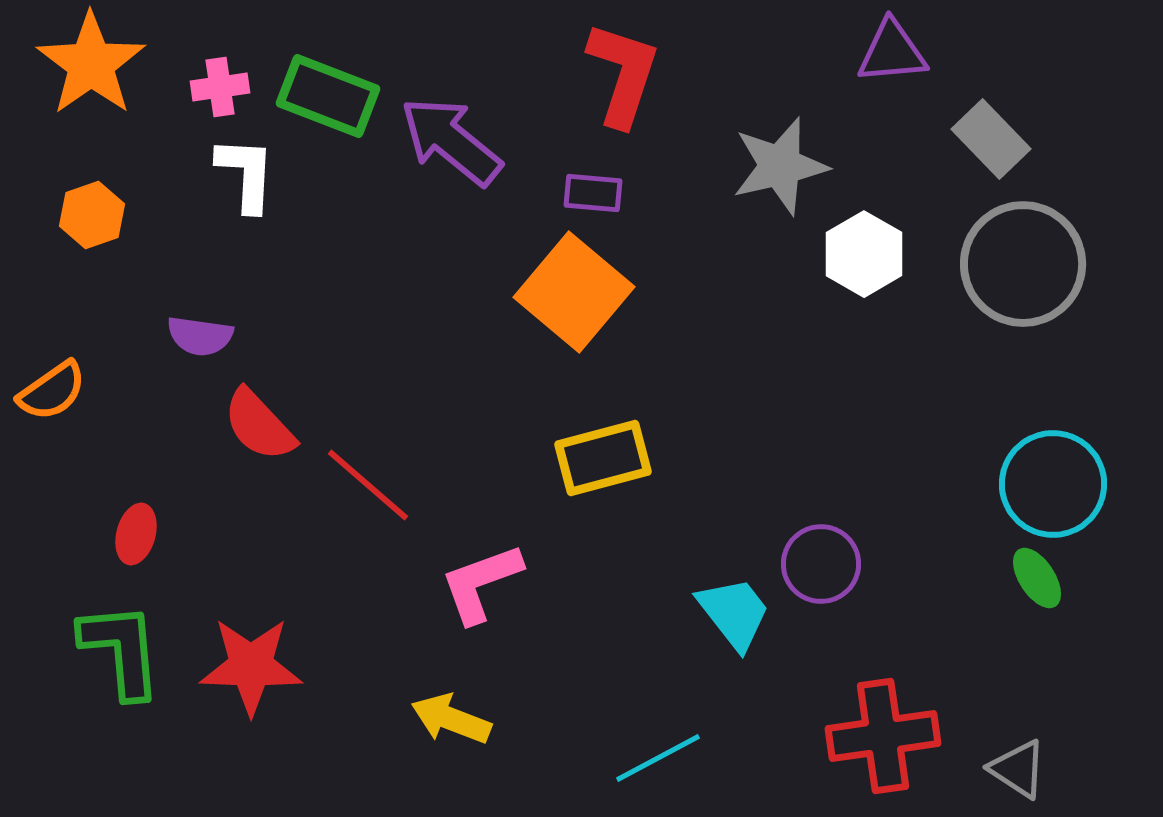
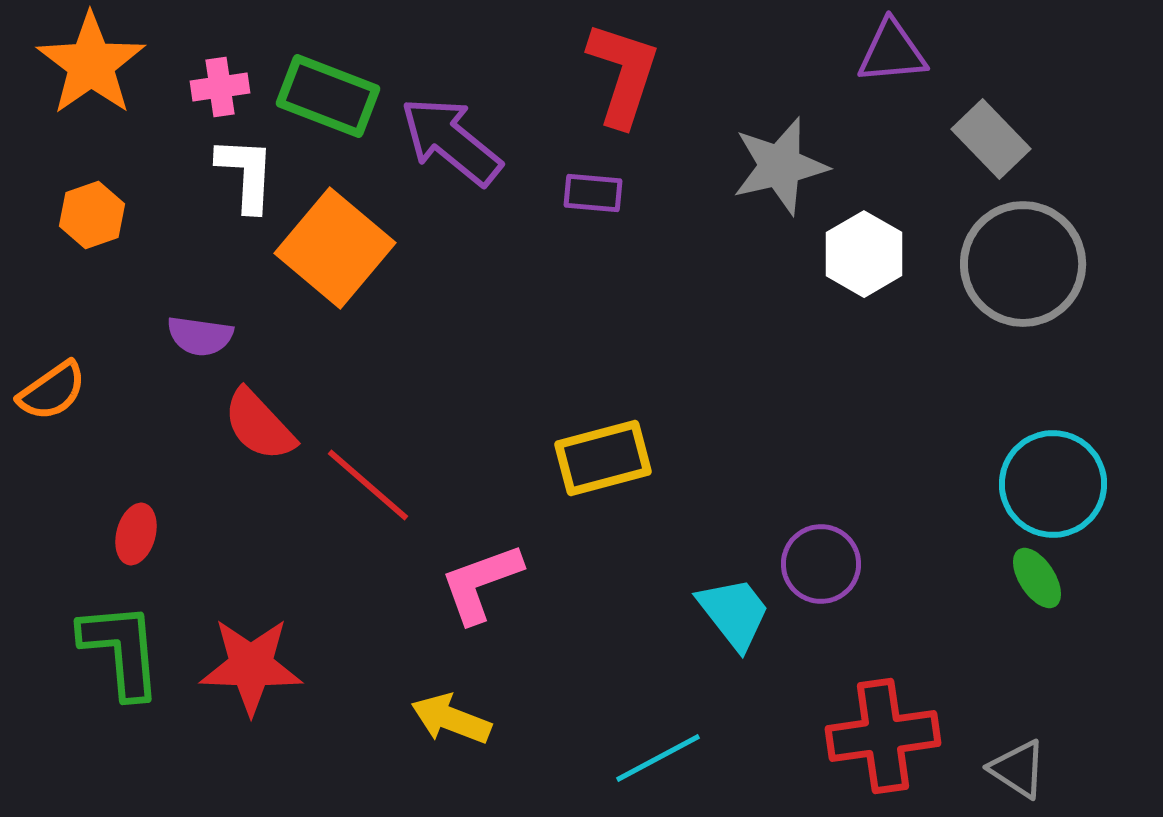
orange square: moved 239 px left, 44 px up
